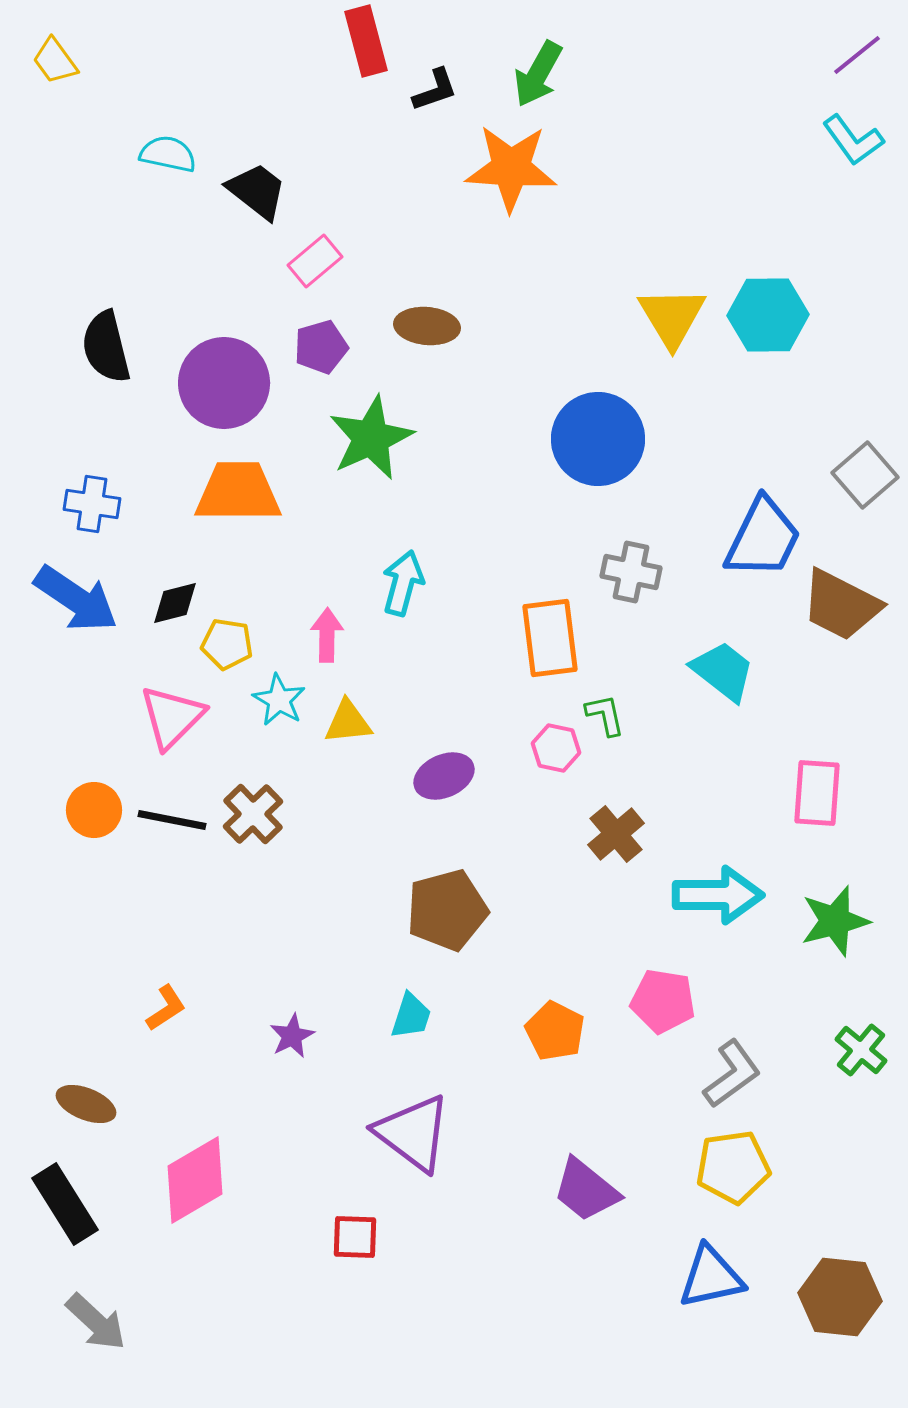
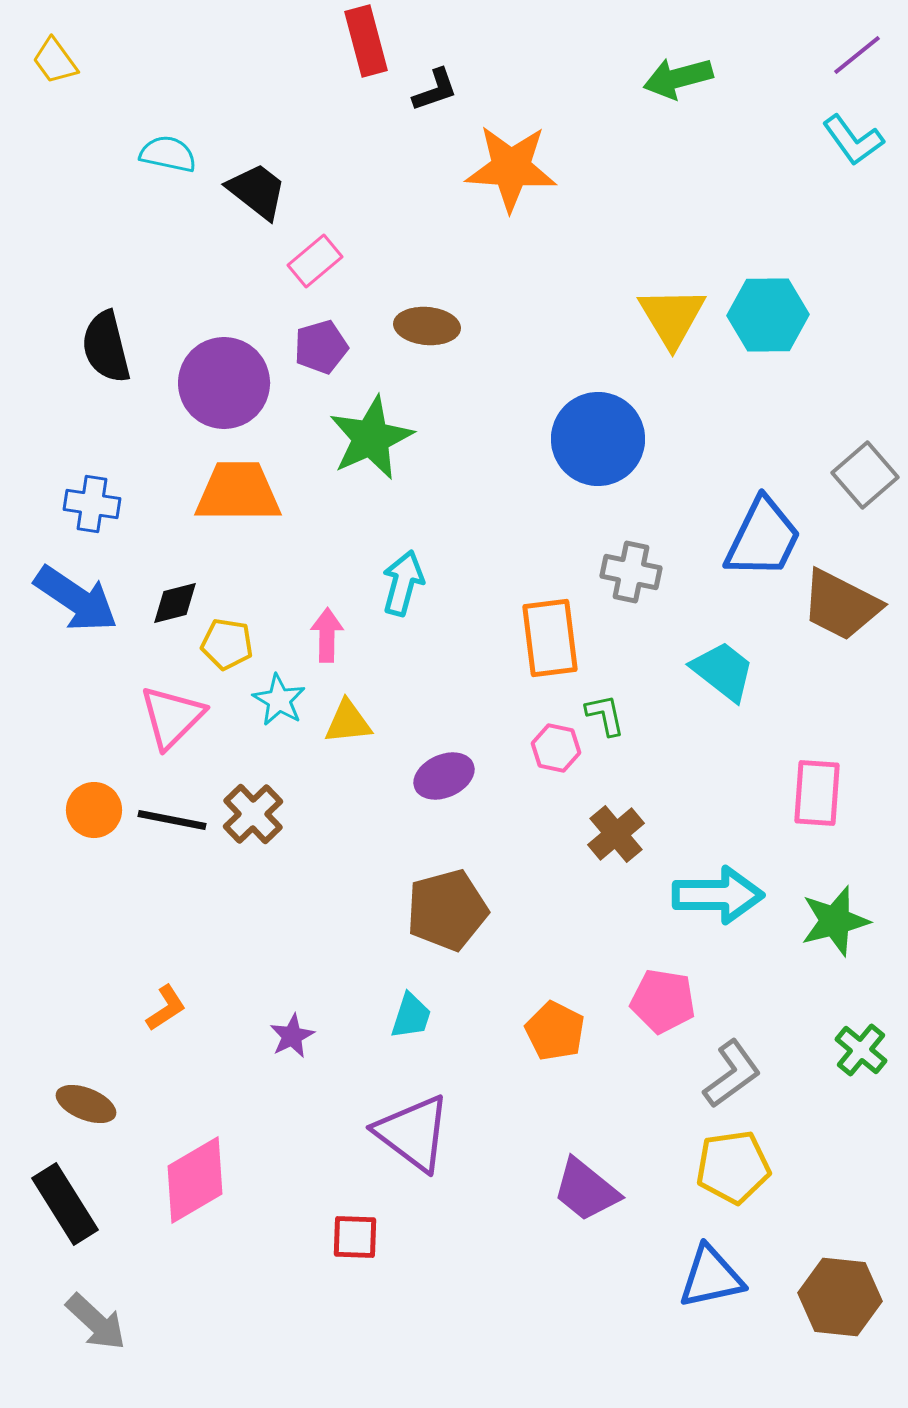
green arrow at (538, 74): moved 140 px right, 4 px down; rotated 46 degrees clockwise
